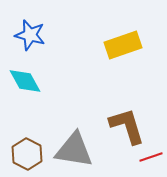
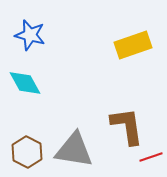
yellow rectangle: moved 10 px right
cyan diamond: moved 2 px down
brown L-shape: rotated 9 degrees clockwise
brown hexagon: moved 2 px up
